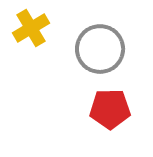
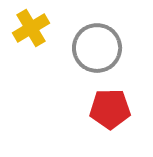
gray circle: moved 3 px left, 1 px up
